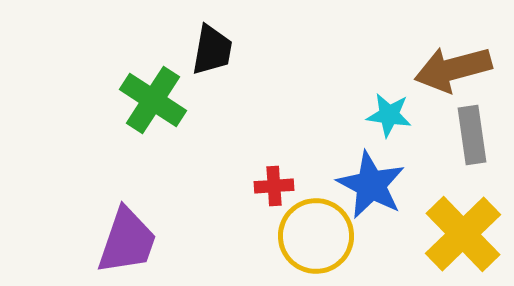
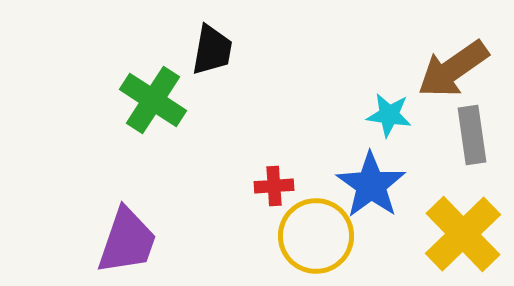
brown arrow: rotated 20 degrees counterclockwise
blue star: rotated 8 degrees clockwise
